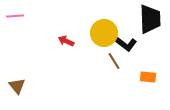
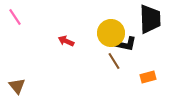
pink line: moved 1 px down; rotated 60 degrees clockwise
yellow circle: moved 7 px right
black L-shape: rotated 25 degrees counterclockwise
orange rectangle: rotated 21 degrees counterclockwise
